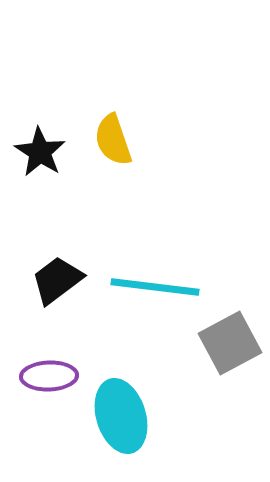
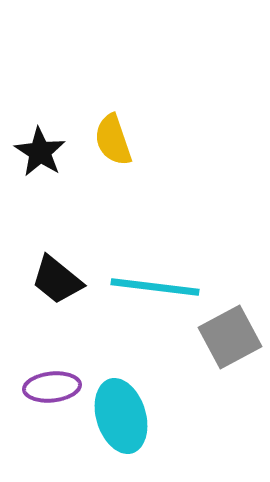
black trapezoid: rotated 104 degrees counterclockwise
gray square: moved 6 px up
purple ellipse: moved 3 px right, 11 px down; rotated 4 degrees counterclockwise
